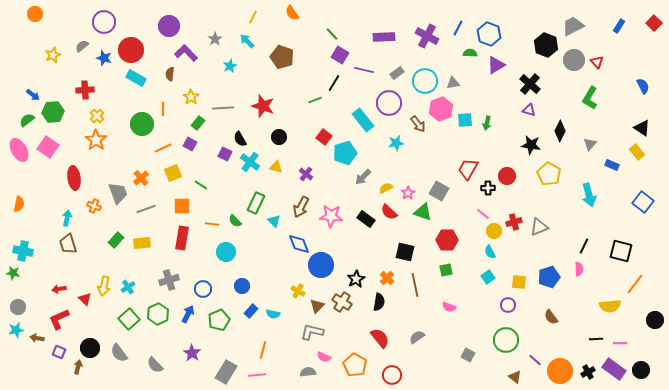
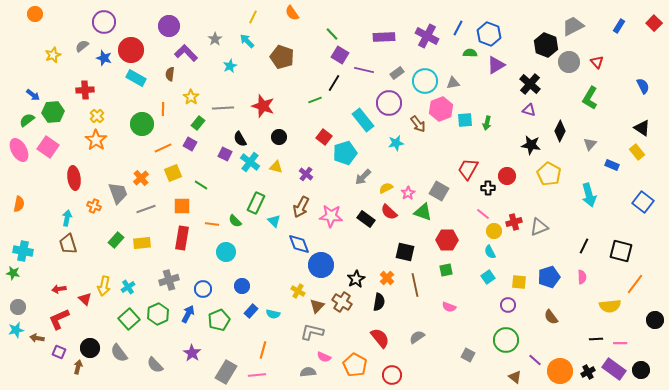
gray circle at (574, 60): moved 5 px left, 2 px down
pink semicircle at (579, 269): moved 3 px right, 8 px down
